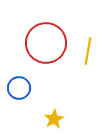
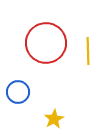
yellow line: rotated 12 degrees counterclockwise
blue circle: moved 1 px left, 4 px down
